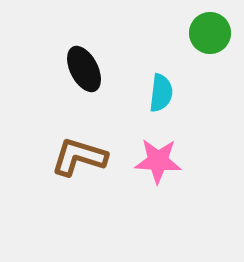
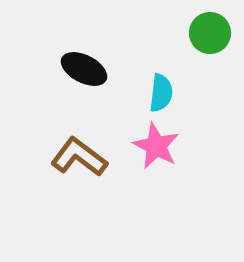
black ellipse: rotated 36 degrees counterclockwise
brown L-shape: rotated 20 degrees clockwise
pink star: moved 2 px left, 15 px up; rotated 24 degrees clockwise
